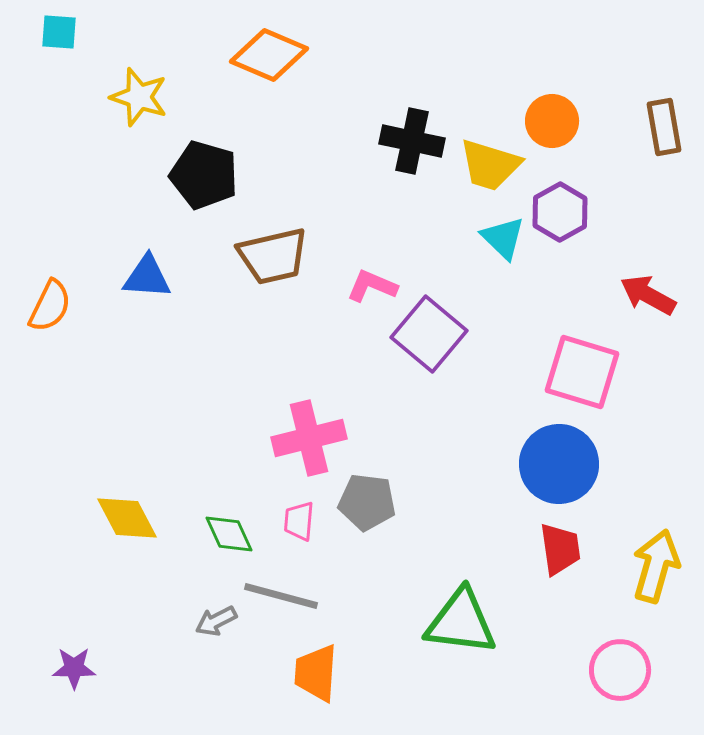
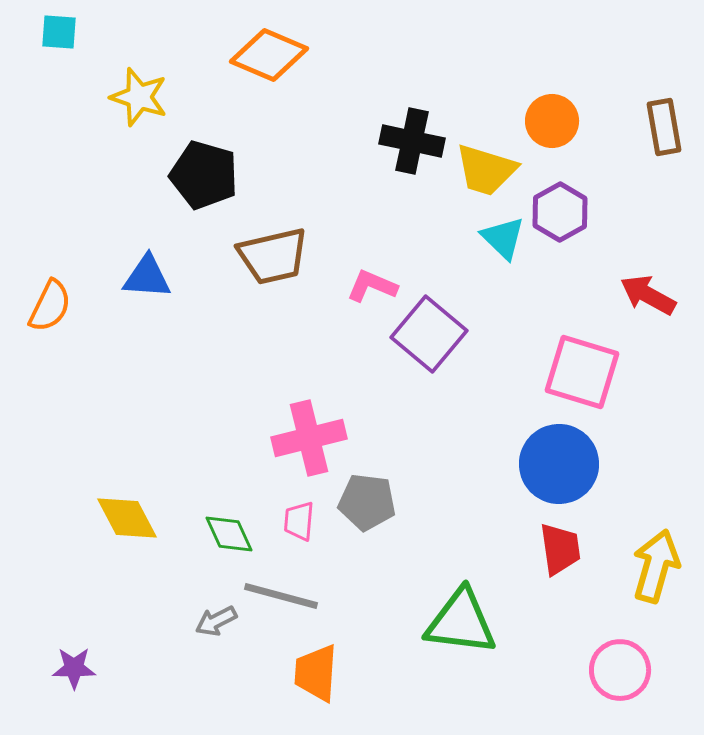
yellow trapezoid: moved 4 px left, 5 px down
